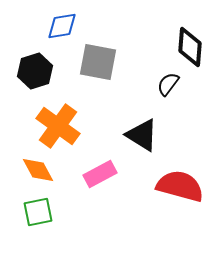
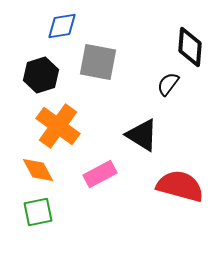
black hexagon: moved 6 px right, 4 px down
